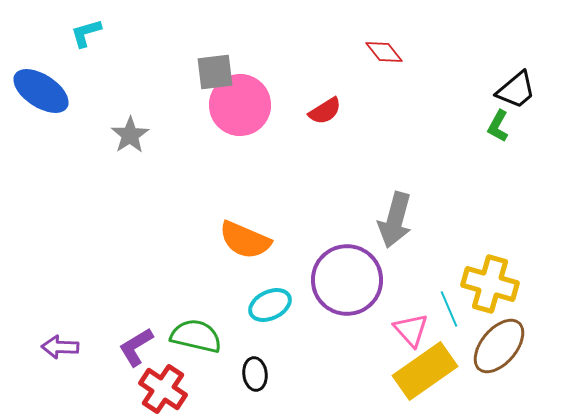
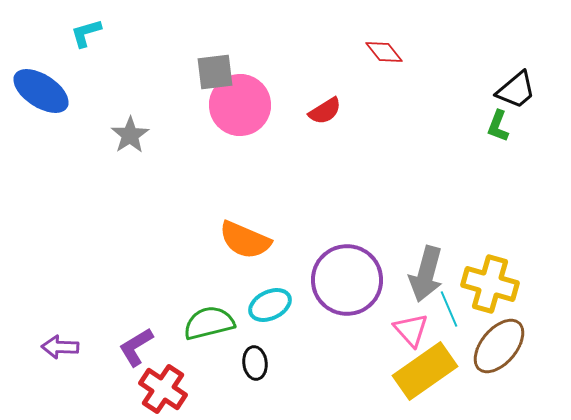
green L-shape: rotated 8 degrees counterclockwise
gray arrow: moved 31 px right, 54 px down
green semicircle: moved 13 px right, 13 px up; rotated 27 degrees counterclockwise
black ellipse: moved 11 px up
